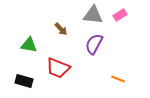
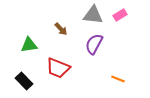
green triangle: rotated 18 degrees counterclockwise
black rectangle: rotated 30 degrees clockwise
